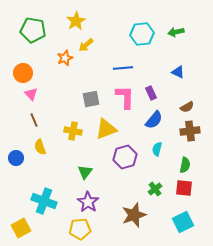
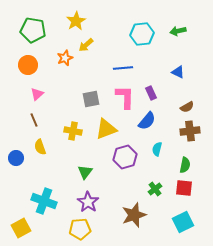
green arrow: moved 2 px right, 1 px up
orange circle: moved 5 px right, 8 px up
pink triangle: moved 6 px right; rotated 32 degrees clockwise
blue semicircle: moved 7 px left, 1 px down
